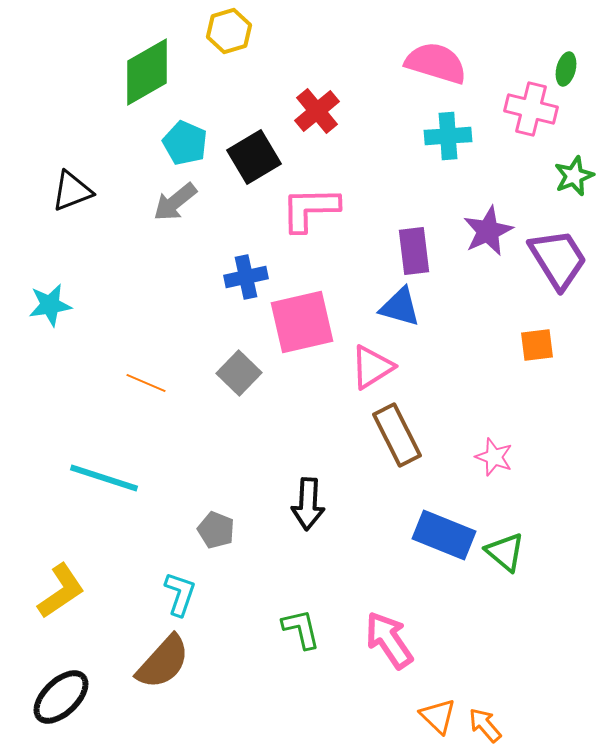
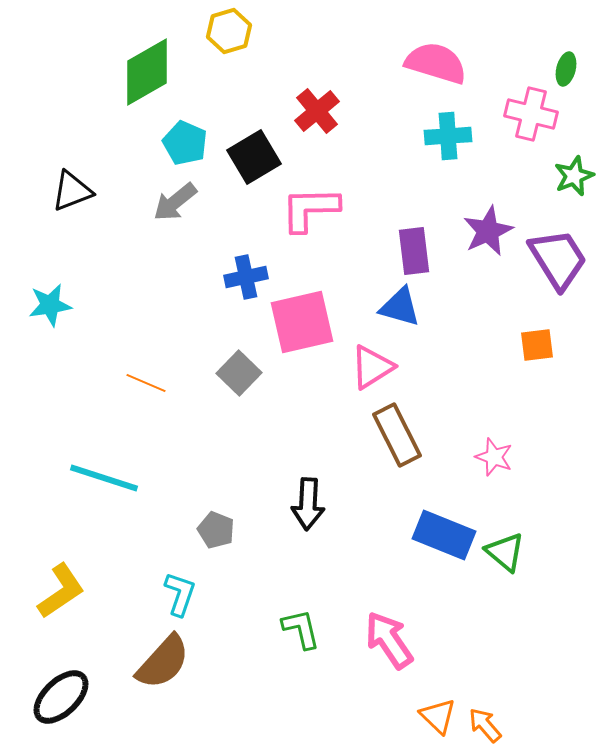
pink cross: moved 5 px down
